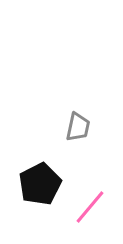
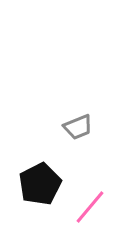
gray trapezoid: rotated 56 degrees clockwise
